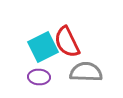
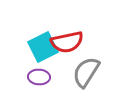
red semicircle: rotated 76 degrees counterclockwise
gray semicircle: rotated 60 degrees counterclockwise
